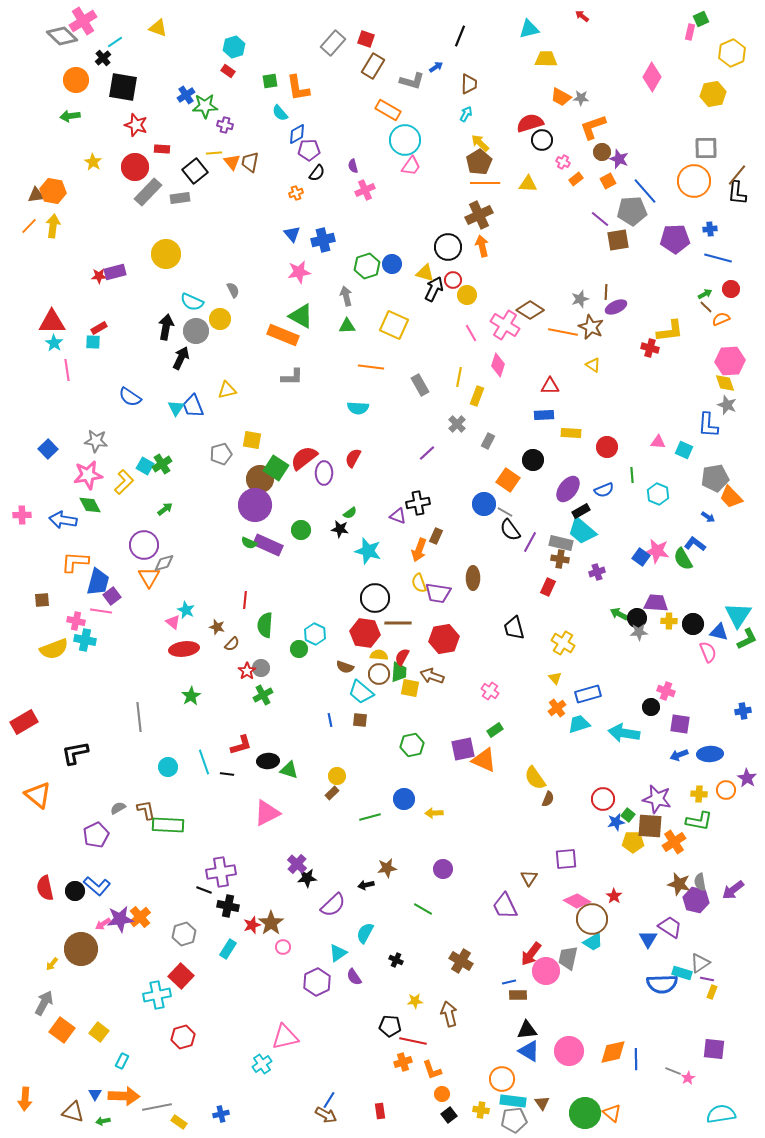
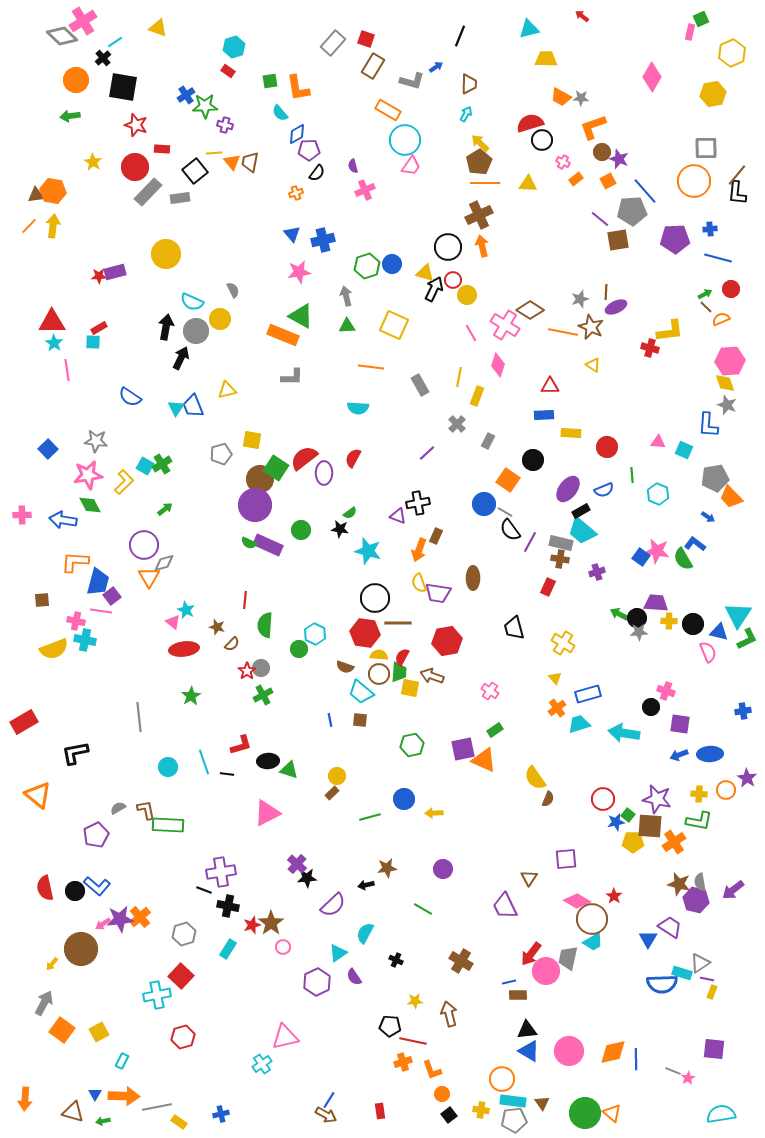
red hexagon at (444, 639): moved 3 px right, 2 px down
yellow square at (99, 1032): rotated 24 degrees clockwise
